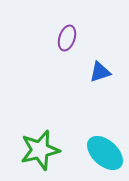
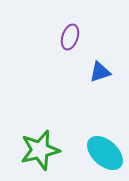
purple ellipse: moved 3 px right, 1 px up
